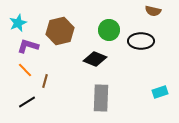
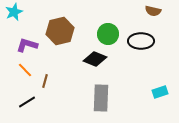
cyan star: moved 4 px left, 11 px up
green circle: moved 1 px left, 4 px down
purple L-shape: moved 1 px left, 1 px up
